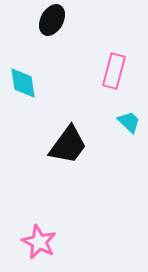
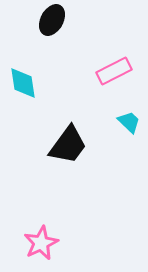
pink rectangle: rotated 48 degrees clockwise
pink star: moved 2 px right, 1 px down; rotated 20 degrees clockwise
